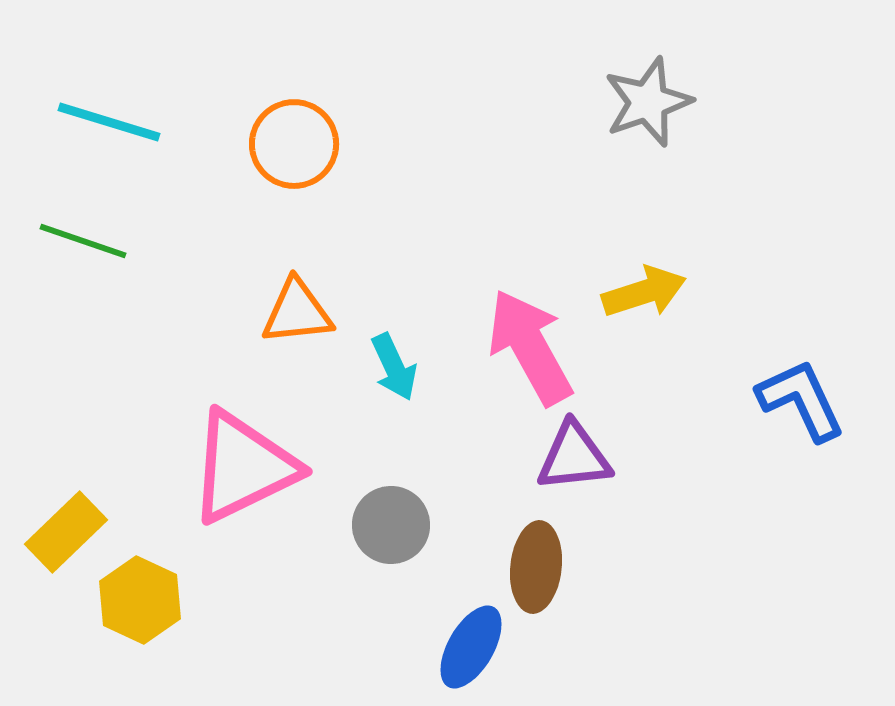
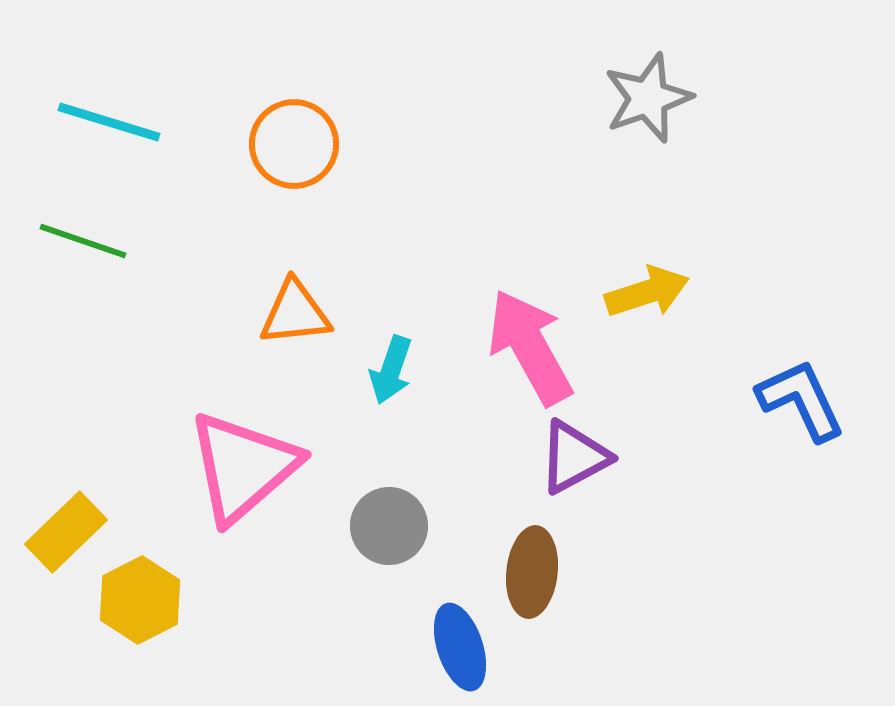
gray star: moved 4 px up
yellow arrow: moved 3 px right
orange triangle: moved 2 px left, 1 px down
cyan arrow: moved 3 px left, 3 px down; rotated 44 degrees clockwise
purple triangle: rotated 22 degrees counterclockwise
pink triangle: rotated 15 degrees counterclockwise
gray circle: moved 2 px left, 1 px down
brown ellipse: moved 4 px left, 5 px down
yellow hexagon: rotated 8 degrees clockwise
blue ellipse: moved 11 px left; rotated 48 degrees counterclockwise
